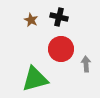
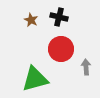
gray arrow: moved 3 px down
